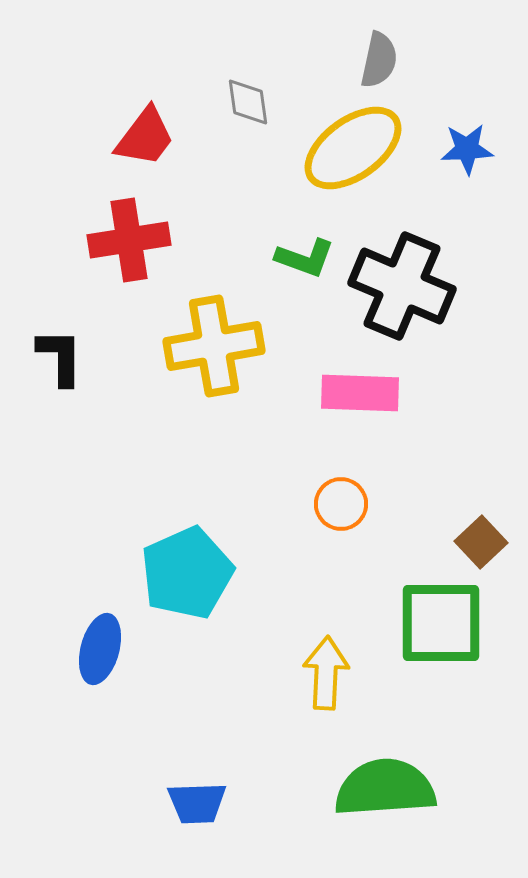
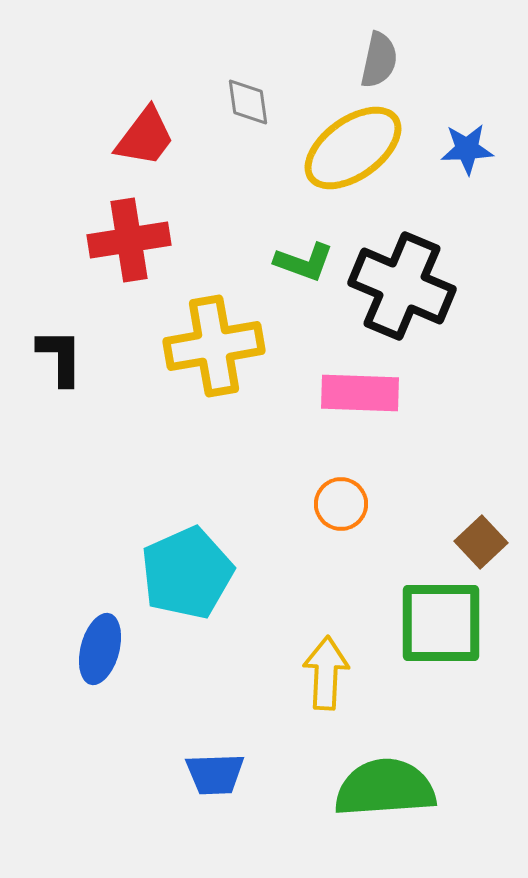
green L-shape: moved 1 px left, 4 px down
blue trapezoid: moved 18 px right, 29 px up
